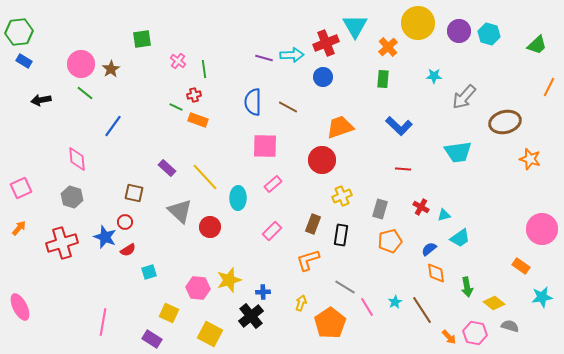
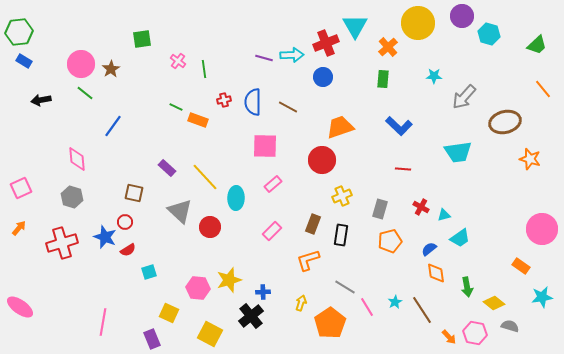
purple circle at (459, 31): moved 3 px right, 15 px up
orange line at (549, 87): moved 6 px left, 2 px down; rotated 66 degrees counterclockwise
red cross at (194, 95): moved 30 px right, 5 px down
cyan ellipse at (238, 198): moved 2 px left
pink ellipse at (20, 307): rotated 28 degrees counterclockwise
purple rectangle at (152, 339): rotated 36 degrees clockwise
